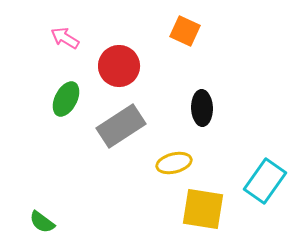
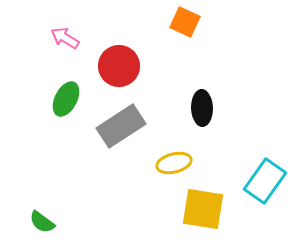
orange square: moved 9 px up
